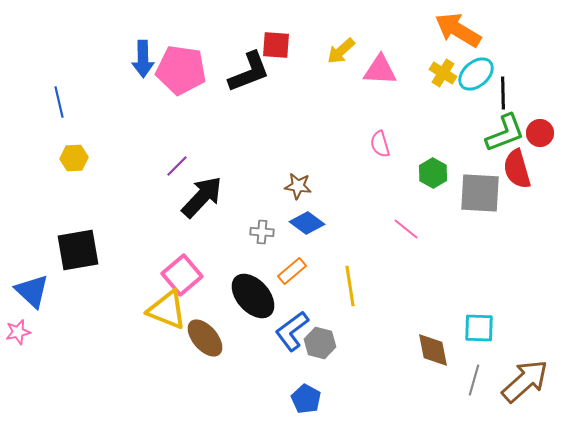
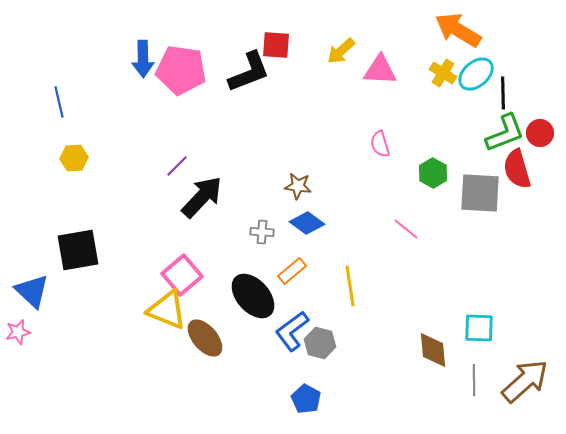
brown diamond: rotated 6 degrees clockwise
gray line: rotated 16 degrees counterclockwise
